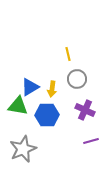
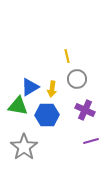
yellow line: moved 1 px left, 2 px down
gray star: moved 1 px right, 2 px up; rotated 12 degrees counterclockwise
